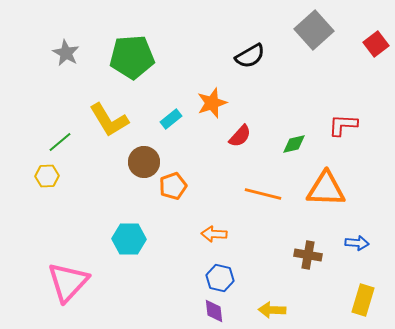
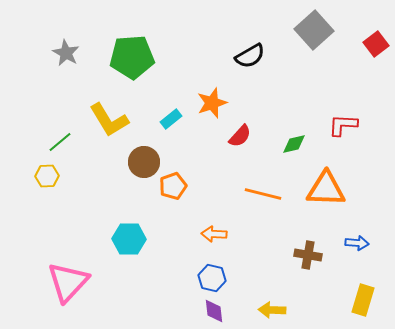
blue hexagon: moved 8 px left
